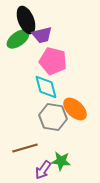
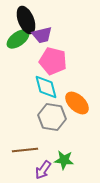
orange ellipse: moved 2 px right, 6 px up
gray hexagon: moved 1 px left
brown line: moved 2 px down; rotated 10 degrees clockwise
green star: moved 3 px right, 1 px up
